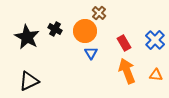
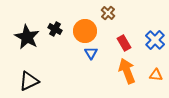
brown cross: moved 9 px right
